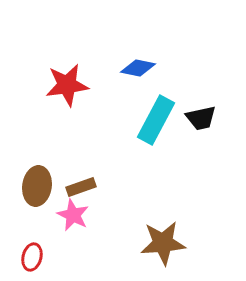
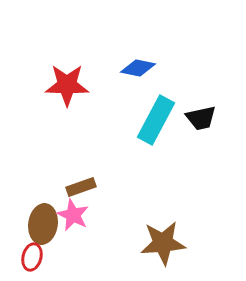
red star: rotated 9 degrees clockwise
brown ellipse: moved 6 px right, 38 px down
